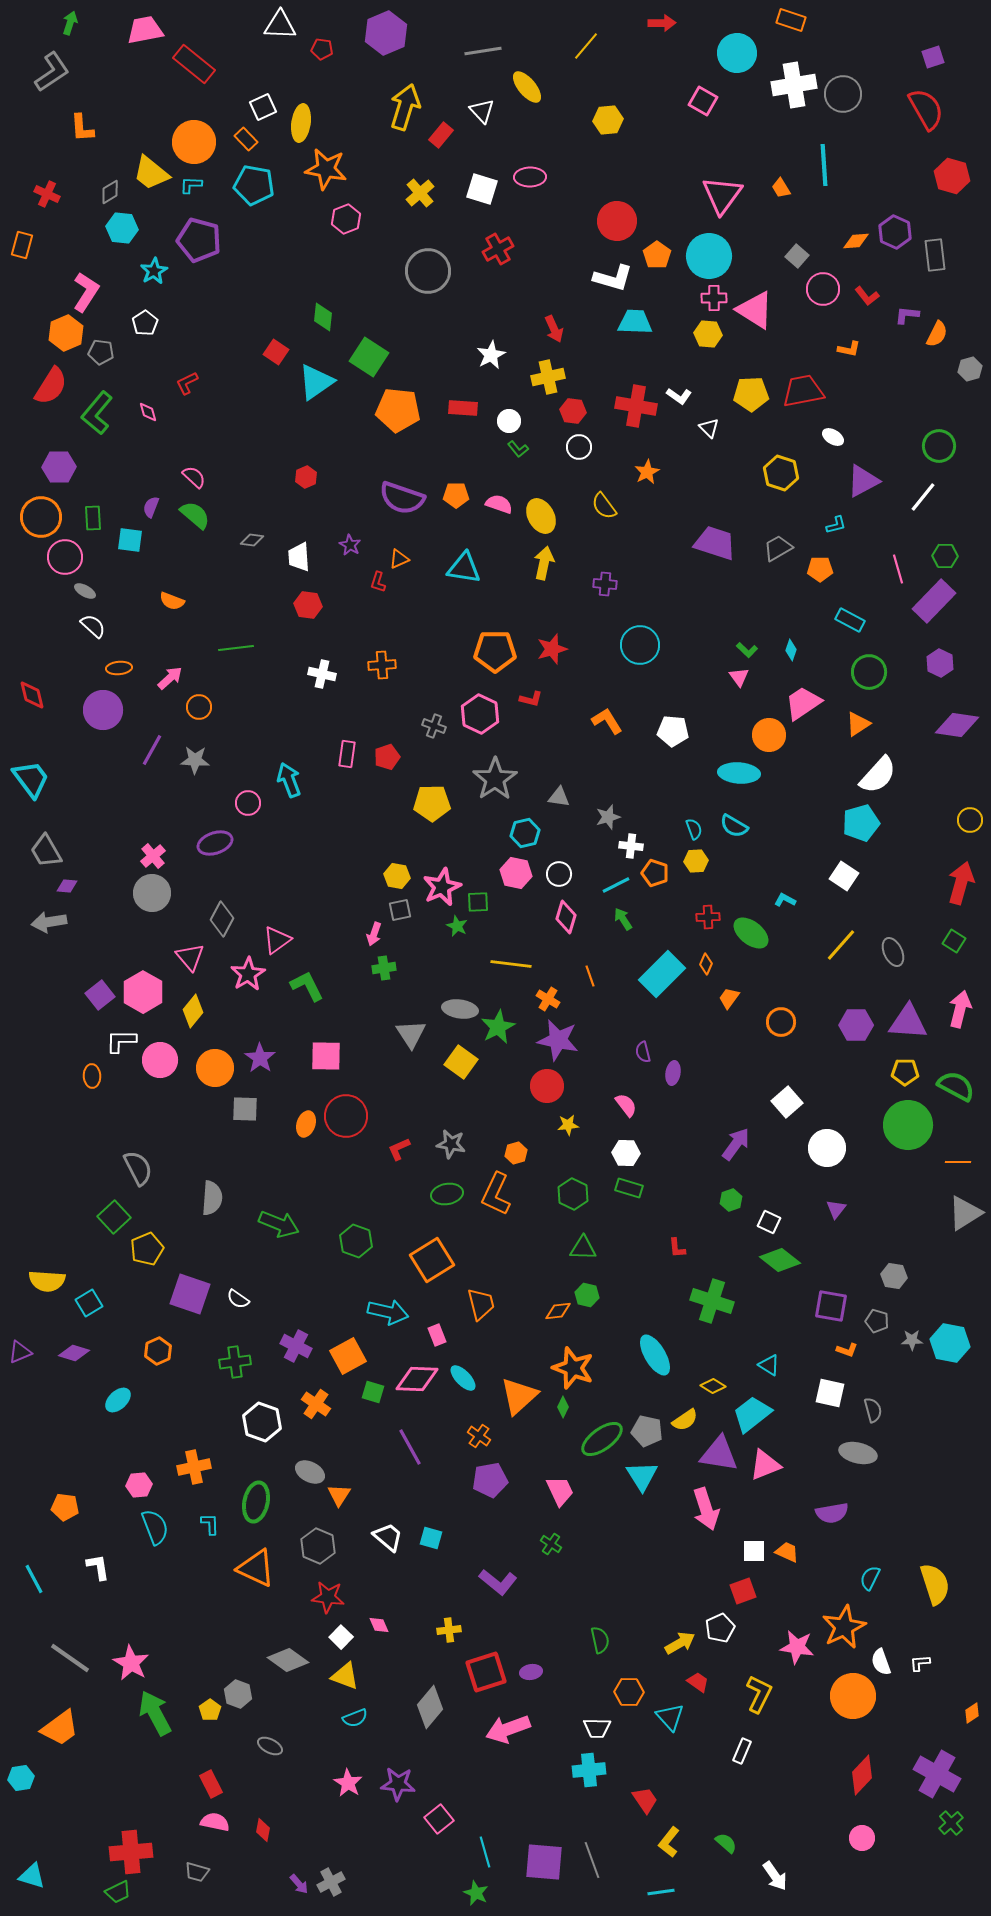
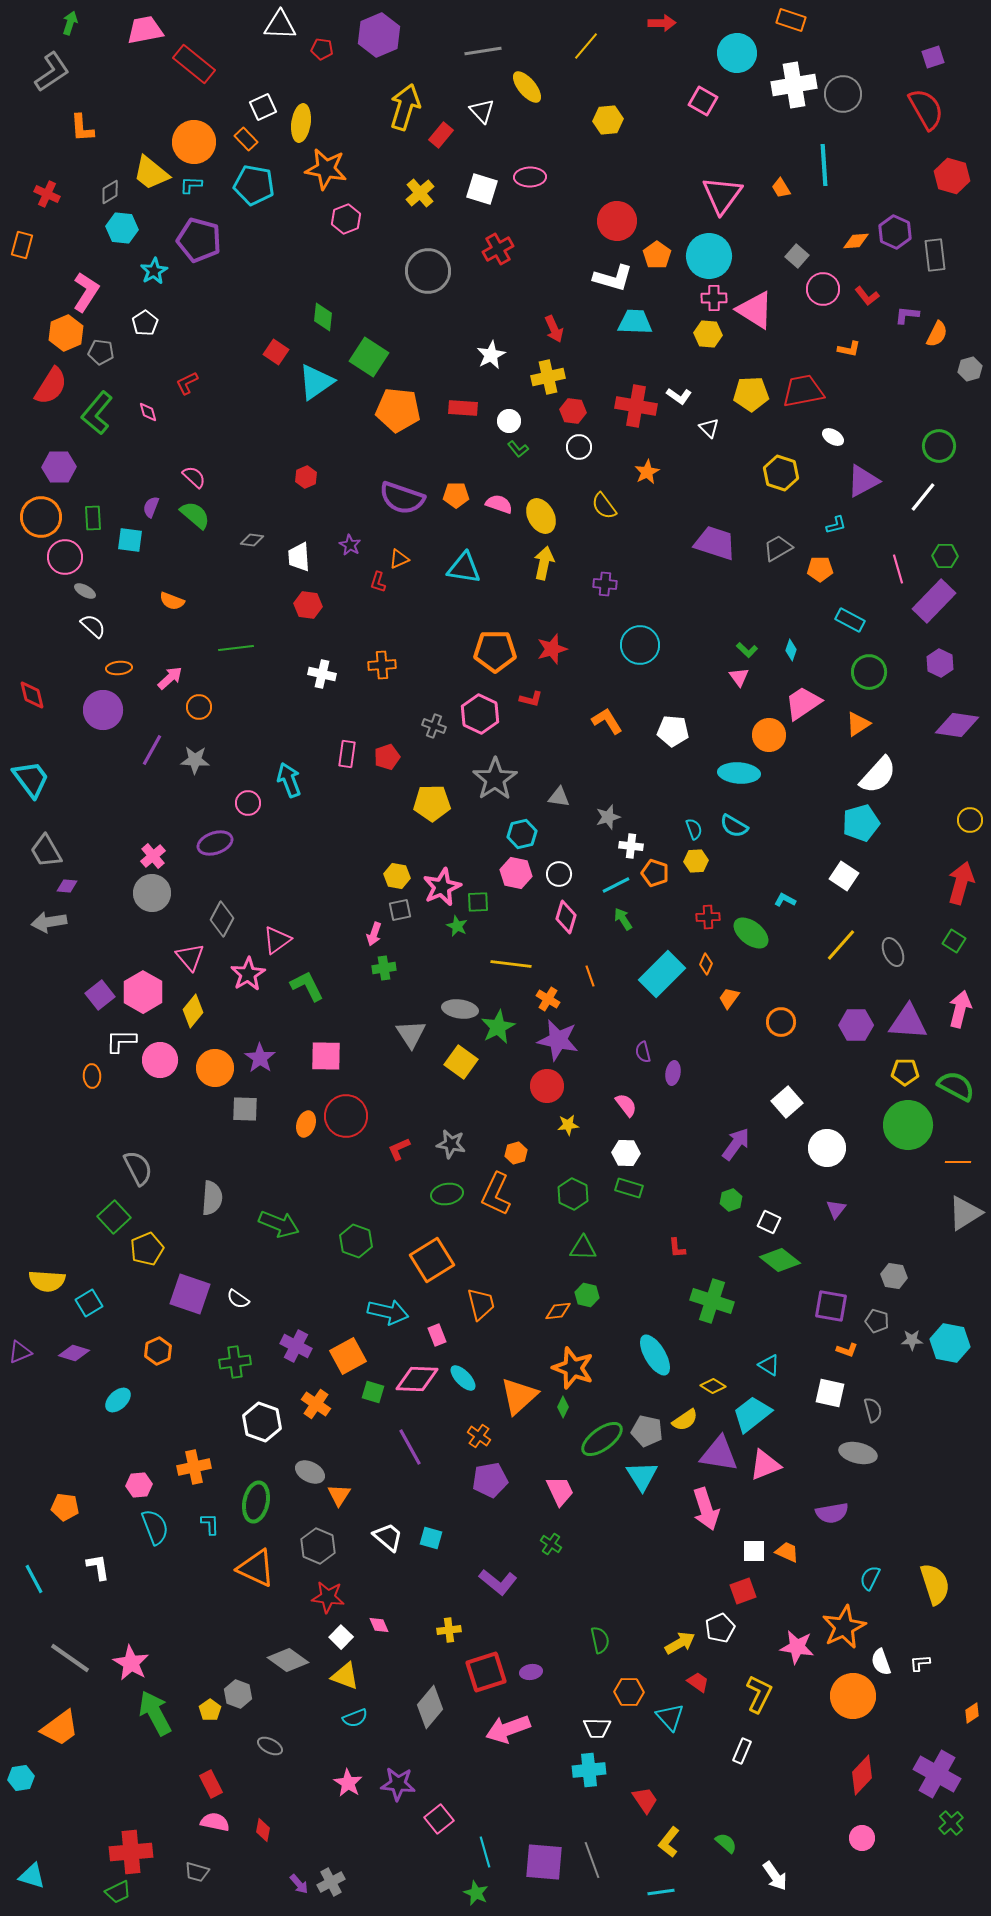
purple hexagon at (386, 33): moved 7 px left, 2 px down
cyan hexagon at (525, 833): moved 3 px left, 1 px down
